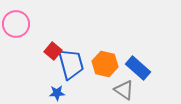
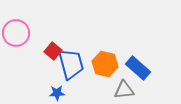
pink circle: moved 9 px down
gray triangle: rotated 40 degrees counterclockwise
